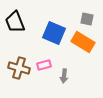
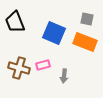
orange rectangle: moved 2 px right; rotated 10 degrees counterclockwise
pink rectangle: moved 1 px left
